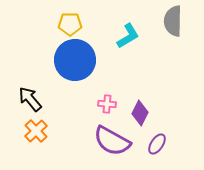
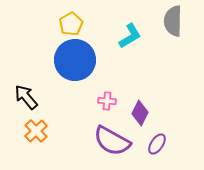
yellow pentagon: moved 1 px right; rotated 30 degrees counterclockwise
cyan L-shape: moved 2 px right
black arrow: moved 4 px left, 2 px up
pink cross: moved 3 px up
